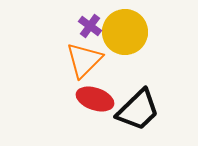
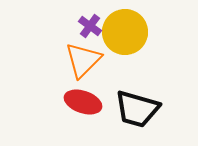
orange triangle: moved 1 px left
red ellipse: moved 12 px left, 3 px down
black trapezoid: moved 1 px left, 1 px up; rotated 60 degrees clockwise
